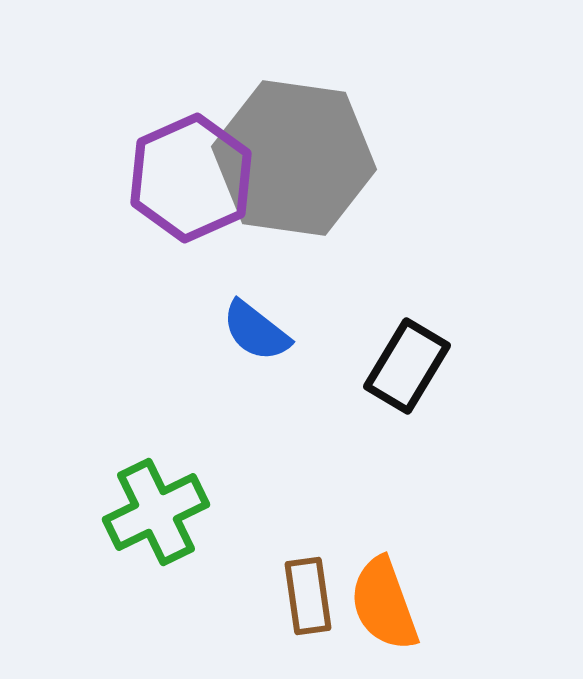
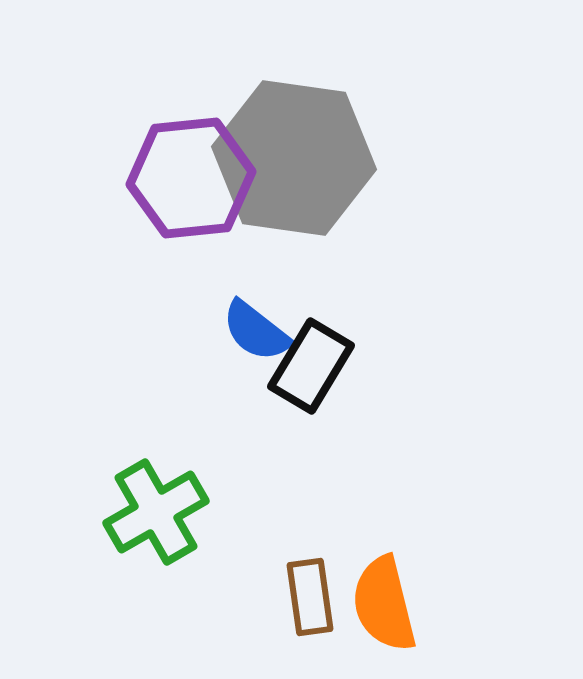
purple hexagon: rotated 18 degrees clockwise
black rectangle: moved 96 px left
green cross: rotated 4 degrees counterclockwise
brown rectangle: moved 2 px right, 1 px down
orange semicircle: rotated 6 degrees clockwise
